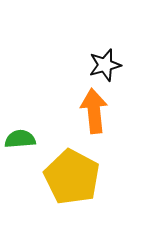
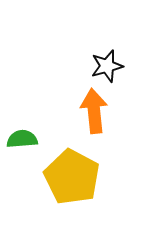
black star: moved 2 px right, 1 px down
green semicircle: moved 2 px right
